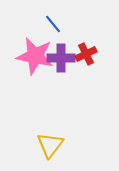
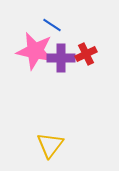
blue line: moved 1 px left, 1 px down; rotated 18 degrees counterclockwise
pink star: moved 5 px up
